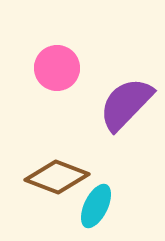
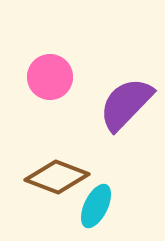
pink circle: moved 7 px left, 9 px down
